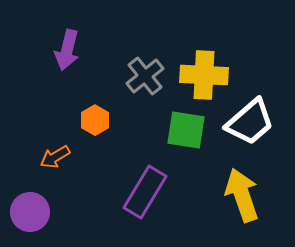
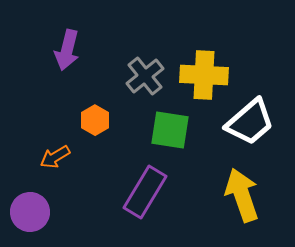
green square: moved 16 px left
